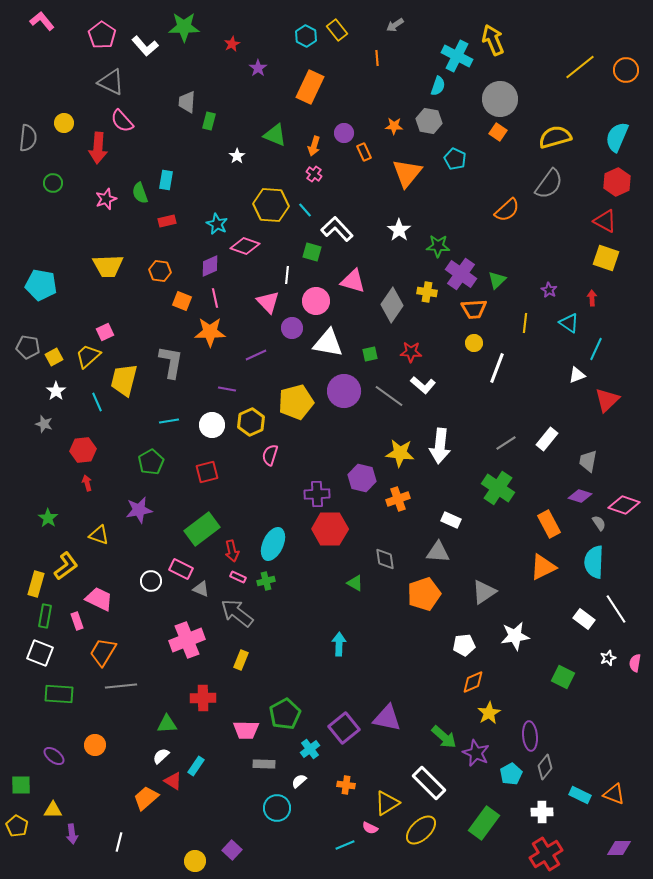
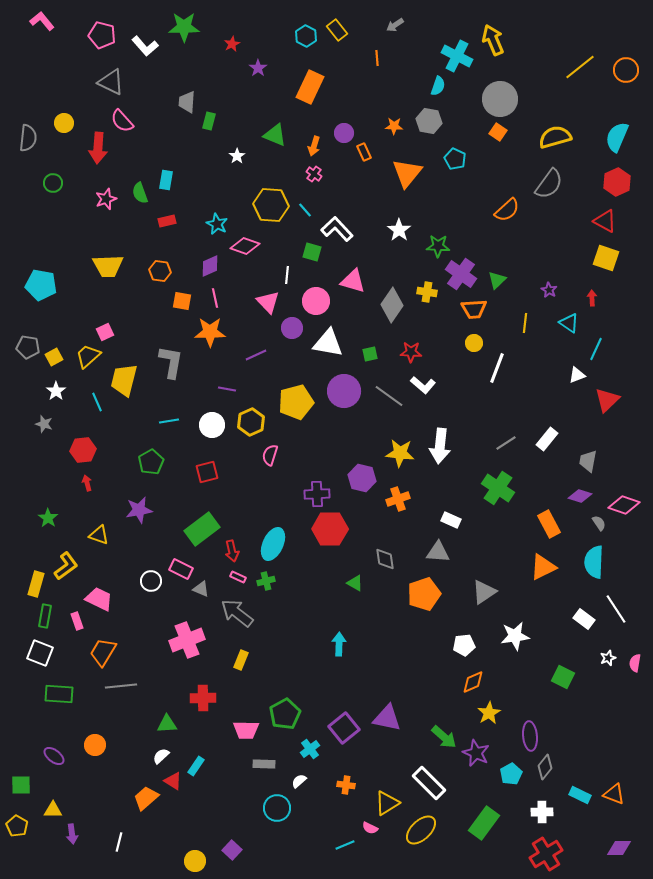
pink pentagon at (102, 35): rotated 20 degrees counterclockwise
orange square at (182, 301): rotated 12 degrees counterclockwise
